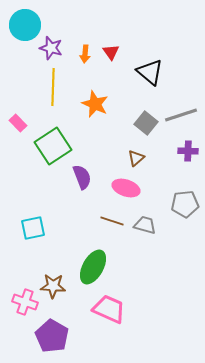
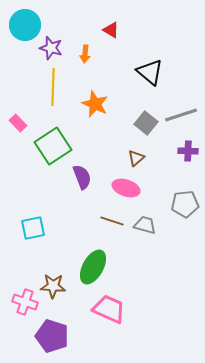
red triangle: moved 22 px up; rotated 24 degrees counterclockwise
purple pentagon: rotated 12 degrees counterclockwise
